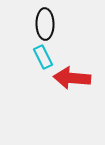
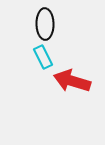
red arrow: moved 3 px down; rotated 12 degrees clockwise
